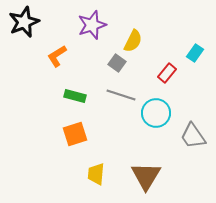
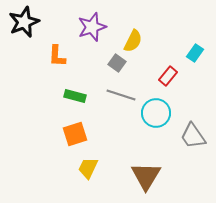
purple star: moved 2 px down
orange L-shape: rotated 55 degrees counterclockwise
red rectangle: moved 1 px right, 3 px down
yellow trapezoid: moved 8 px left, 6 px up; rotated 20 degrees clockwise
